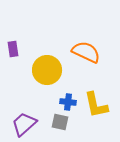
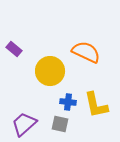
purple rectangle: moved 1 px right; rotated 42 degrees counterclockwise
yellow circle: moved 3 px right, 1 px down
gray square: moved 2 px down
